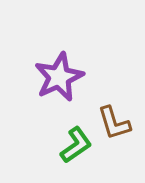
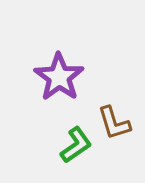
purple star: rotated 12 degrees counterclockwise
